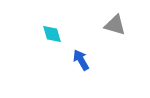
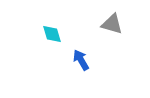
gray triangle: moved 3 px left, 1 px up
